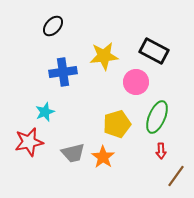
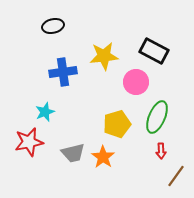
black ellipse: rotated 35 degrees clockwise
